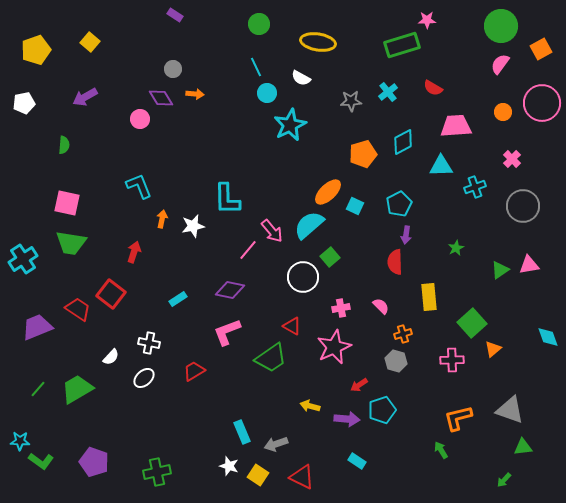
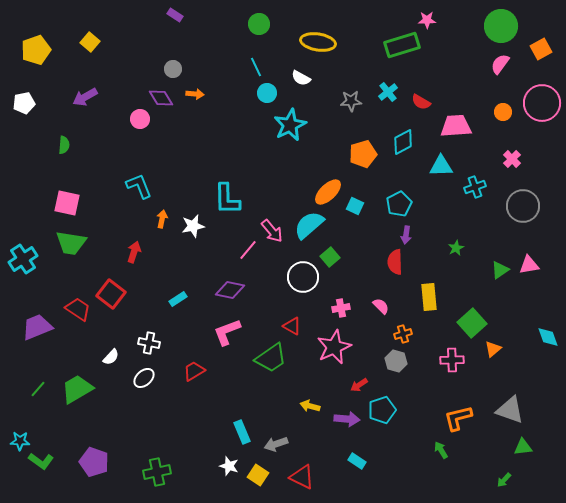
red semicircle at (433, 88): moved 12 px left, 14 px down
